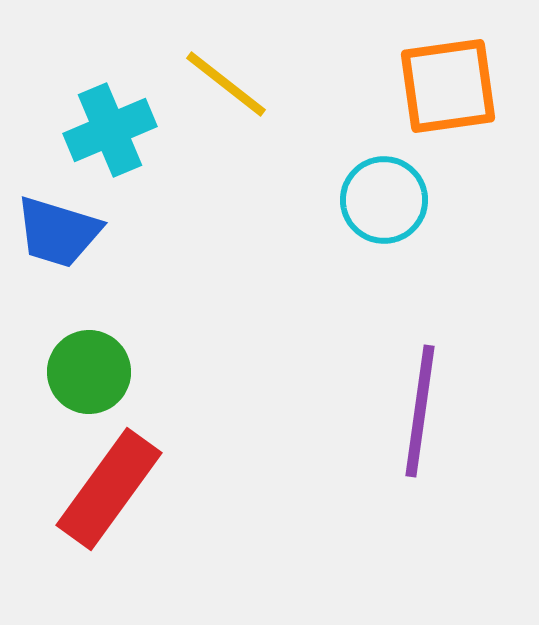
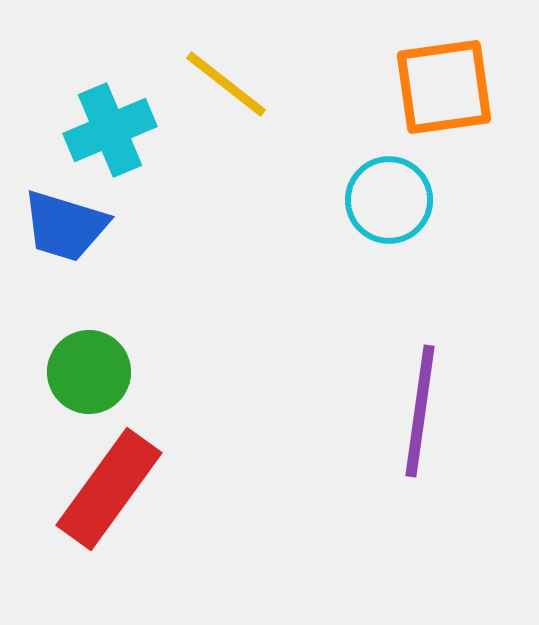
orange square: moved 4 px left, 1 px down
cyan circle: moved 5 px right
blue trapezoid: moved 7 px right, 6 px up
